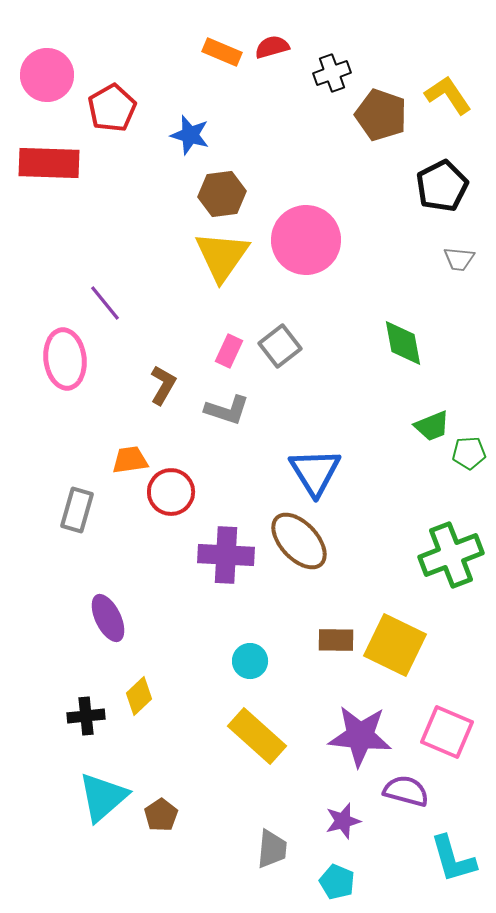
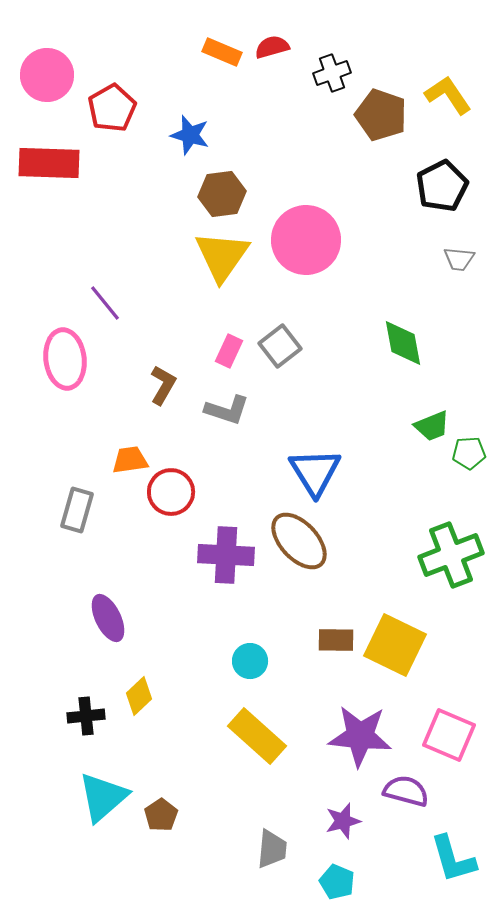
pink square at (447, 732): moved 2 px right, 3 px down
